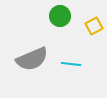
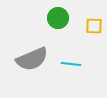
green circle: moved 2 px left, 2 px down
yellow square: rotated 30 degrees clockwise
